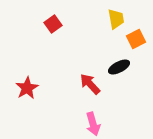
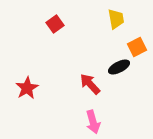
red square: moved 2 px right
orange square: moved 1 px right, 8 px down
pink arrow: moved 2 px up
